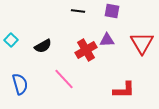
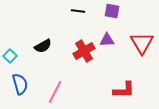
cyan square: moved 1 px left, 16 px down
red cross: moved 2 px left, 1 px down
pink line: moved 9 px left, 13 px down; rotated 70 degrees clockwise
